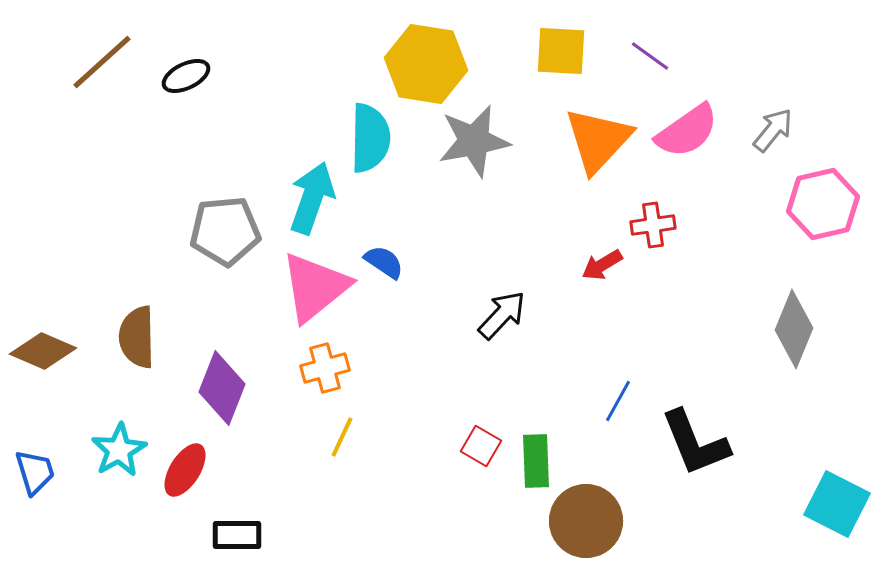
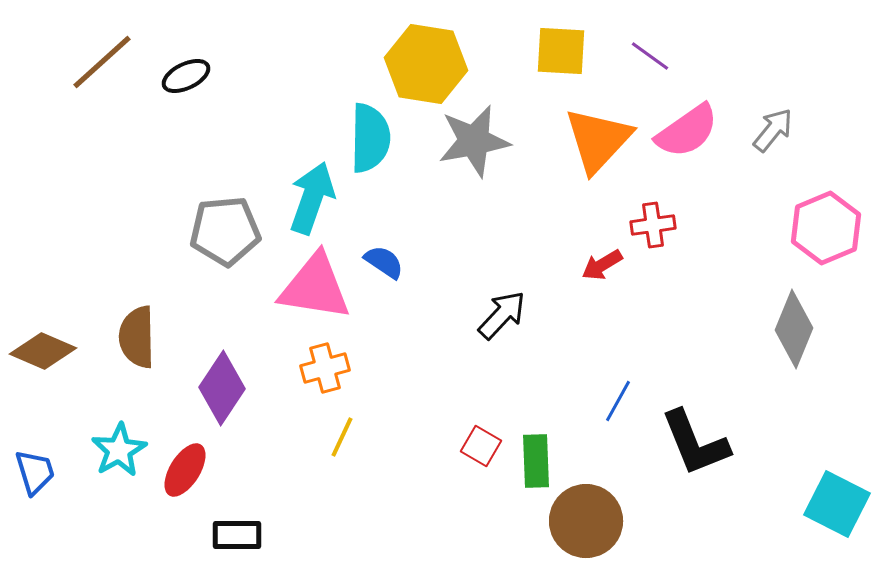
pink hexagon: moved 3 px right, 24 px down; rotated 10 degrees counterclockwise
pink triangle: rotated 48 degrees clockwise
purple diamond: rotated 12 degrees clockwise
